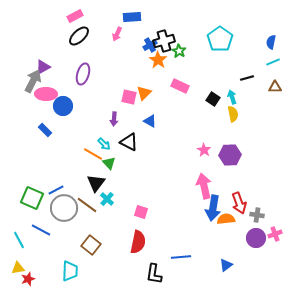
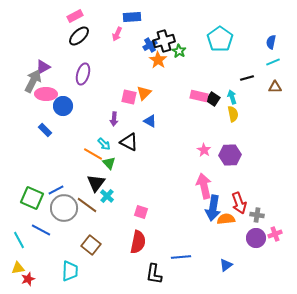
pink rectangle at (180, 86): moved 19 px right, 10 px down; rotated 12 degrees counterclockwise
cyan cross at (107, 199): moved 3 px up
